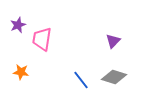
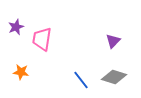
purple star: moved 2 px left, 2 px down
